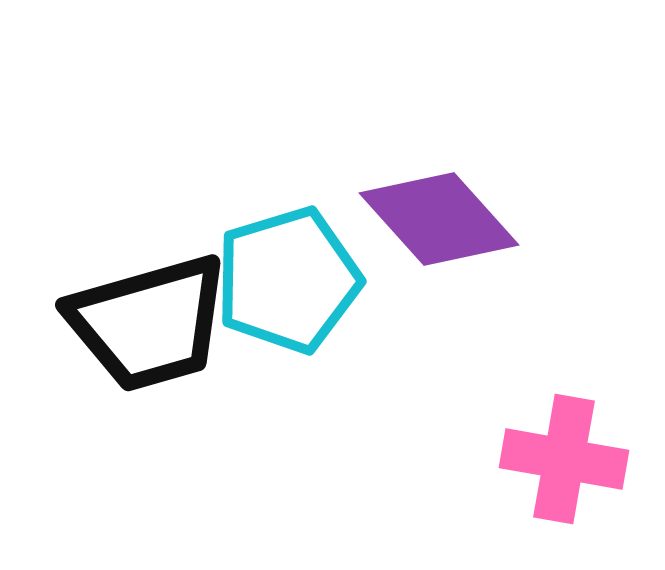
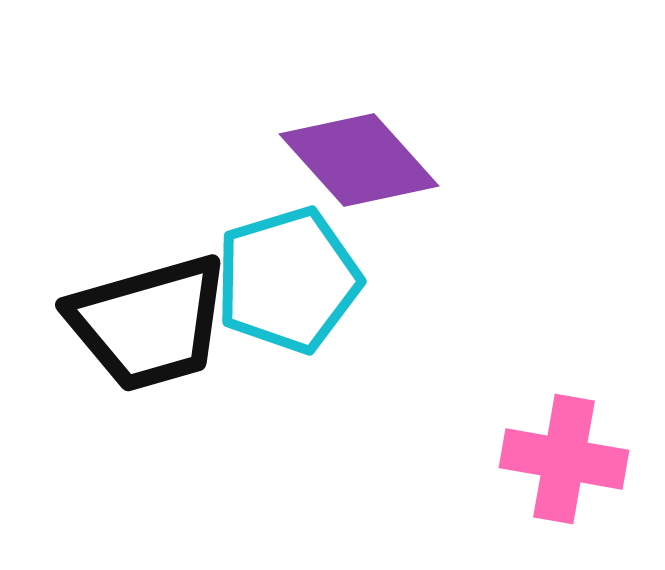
purple diamond: moved 80 px left, 59 px up
